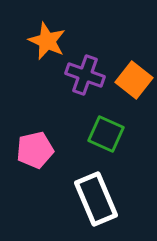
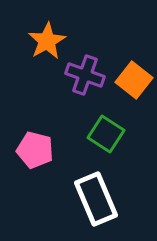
orange star: rotated 18 degrees clockwise
green square: rotated 9 degrees clockwise
pink pentagon: rotated 27 degrees clockwise
